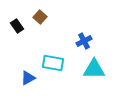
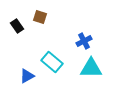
brown square: rotated 24 degrees counterclockwise
cyan rectangle: moved 1 px left, 1 px up; rotated 30 degrees clockwise
cyan triangle: moved 3 px left, 1 px up
blue triangle: moved 1 px left, 2 px up
